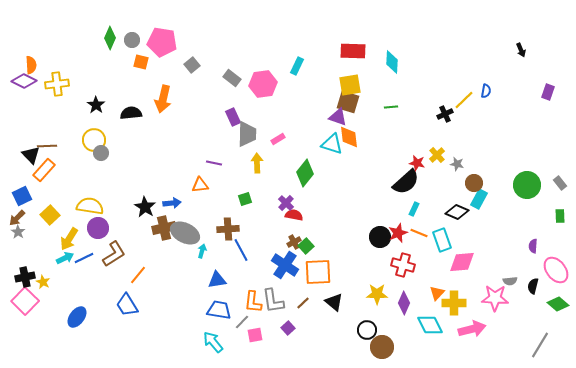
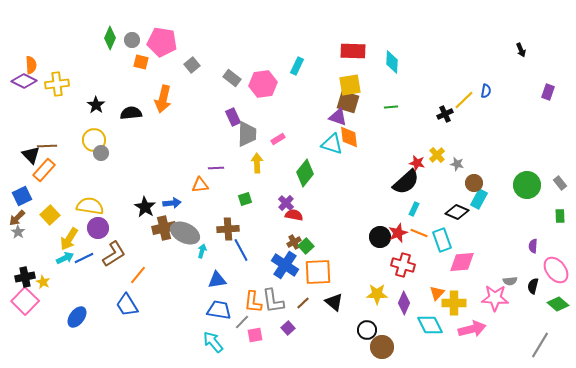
purple line at (214, 163): moved 2 px right, 5 px down; rotated 14 degrees counterclockwise
